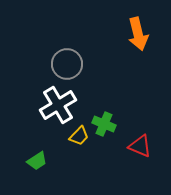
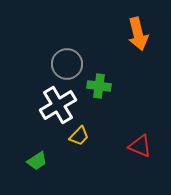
green cross: moved 5 px left, 38 px up; rotated 15 degrees counterclockwise
